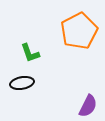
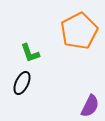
black ellipse: rotated 55 degrees counterclockwise
purple semicircle: moved 2 px right
